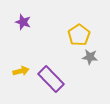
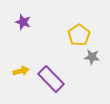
gray star: moved 2 px right
